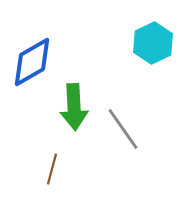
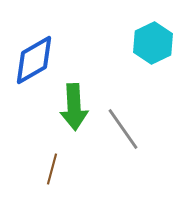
blue diamond: moved 2 px right, 2 px up
